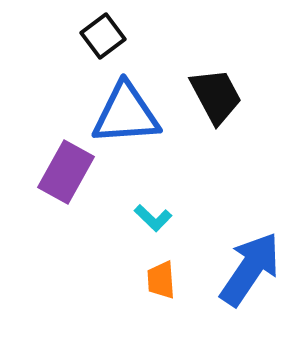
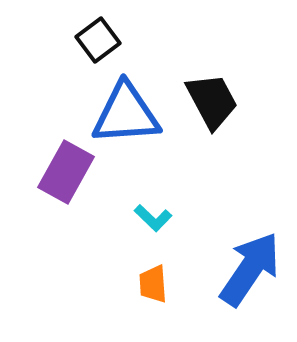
black square: moved 5 px left, 4 px down
black trapezoid: moved 4 px left, 5 px down
orange trapezoid: moved 8 px left, 4 px down
